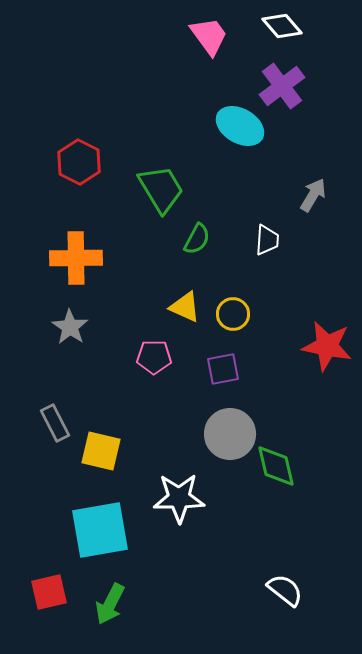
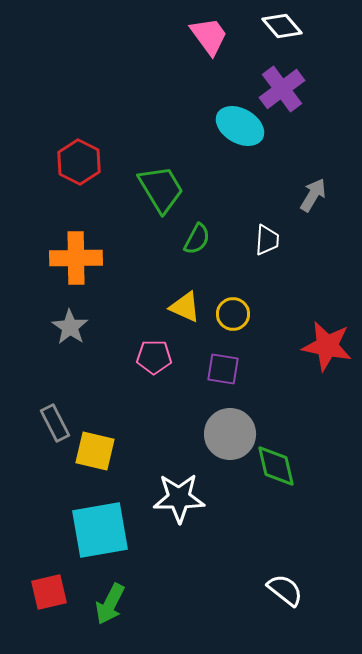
purple cross: moved 3 px down
purple square: rotated 20 degrees clockwise
yellow square: moved 6 px left
